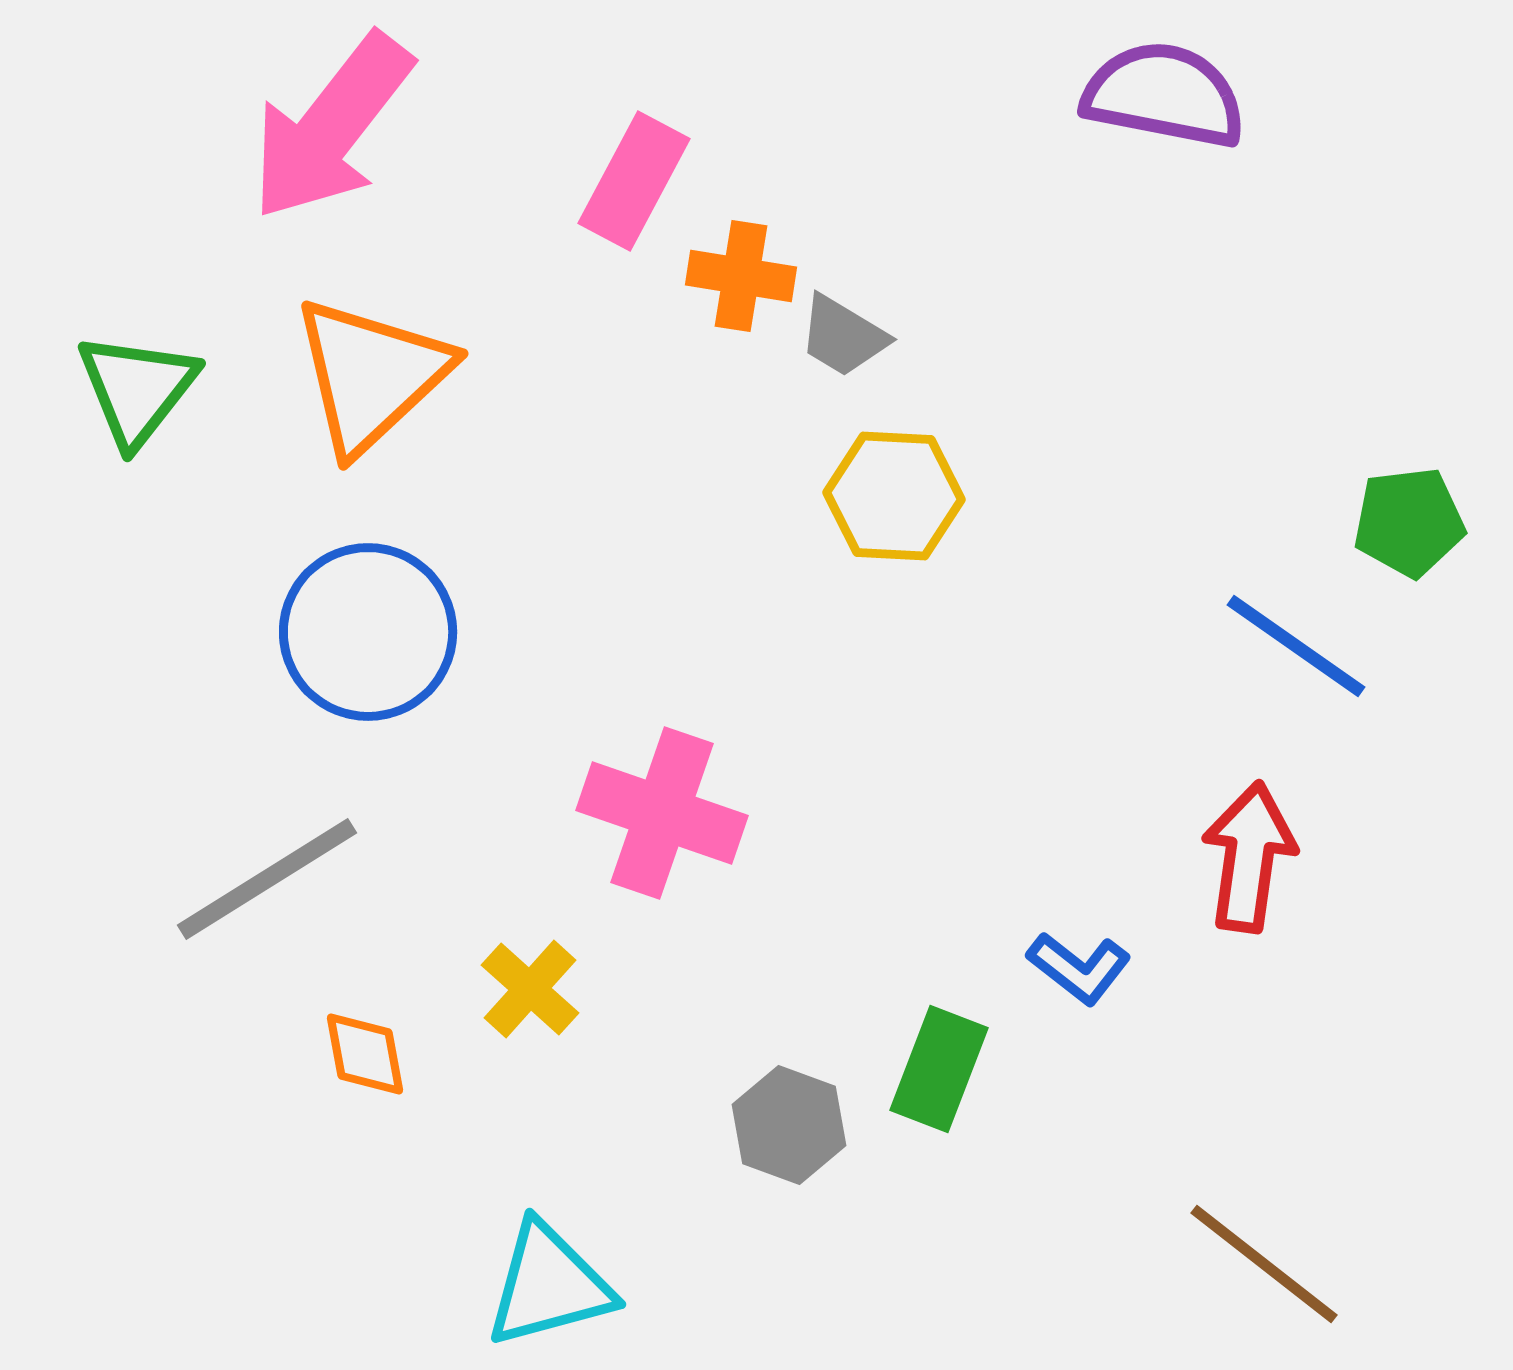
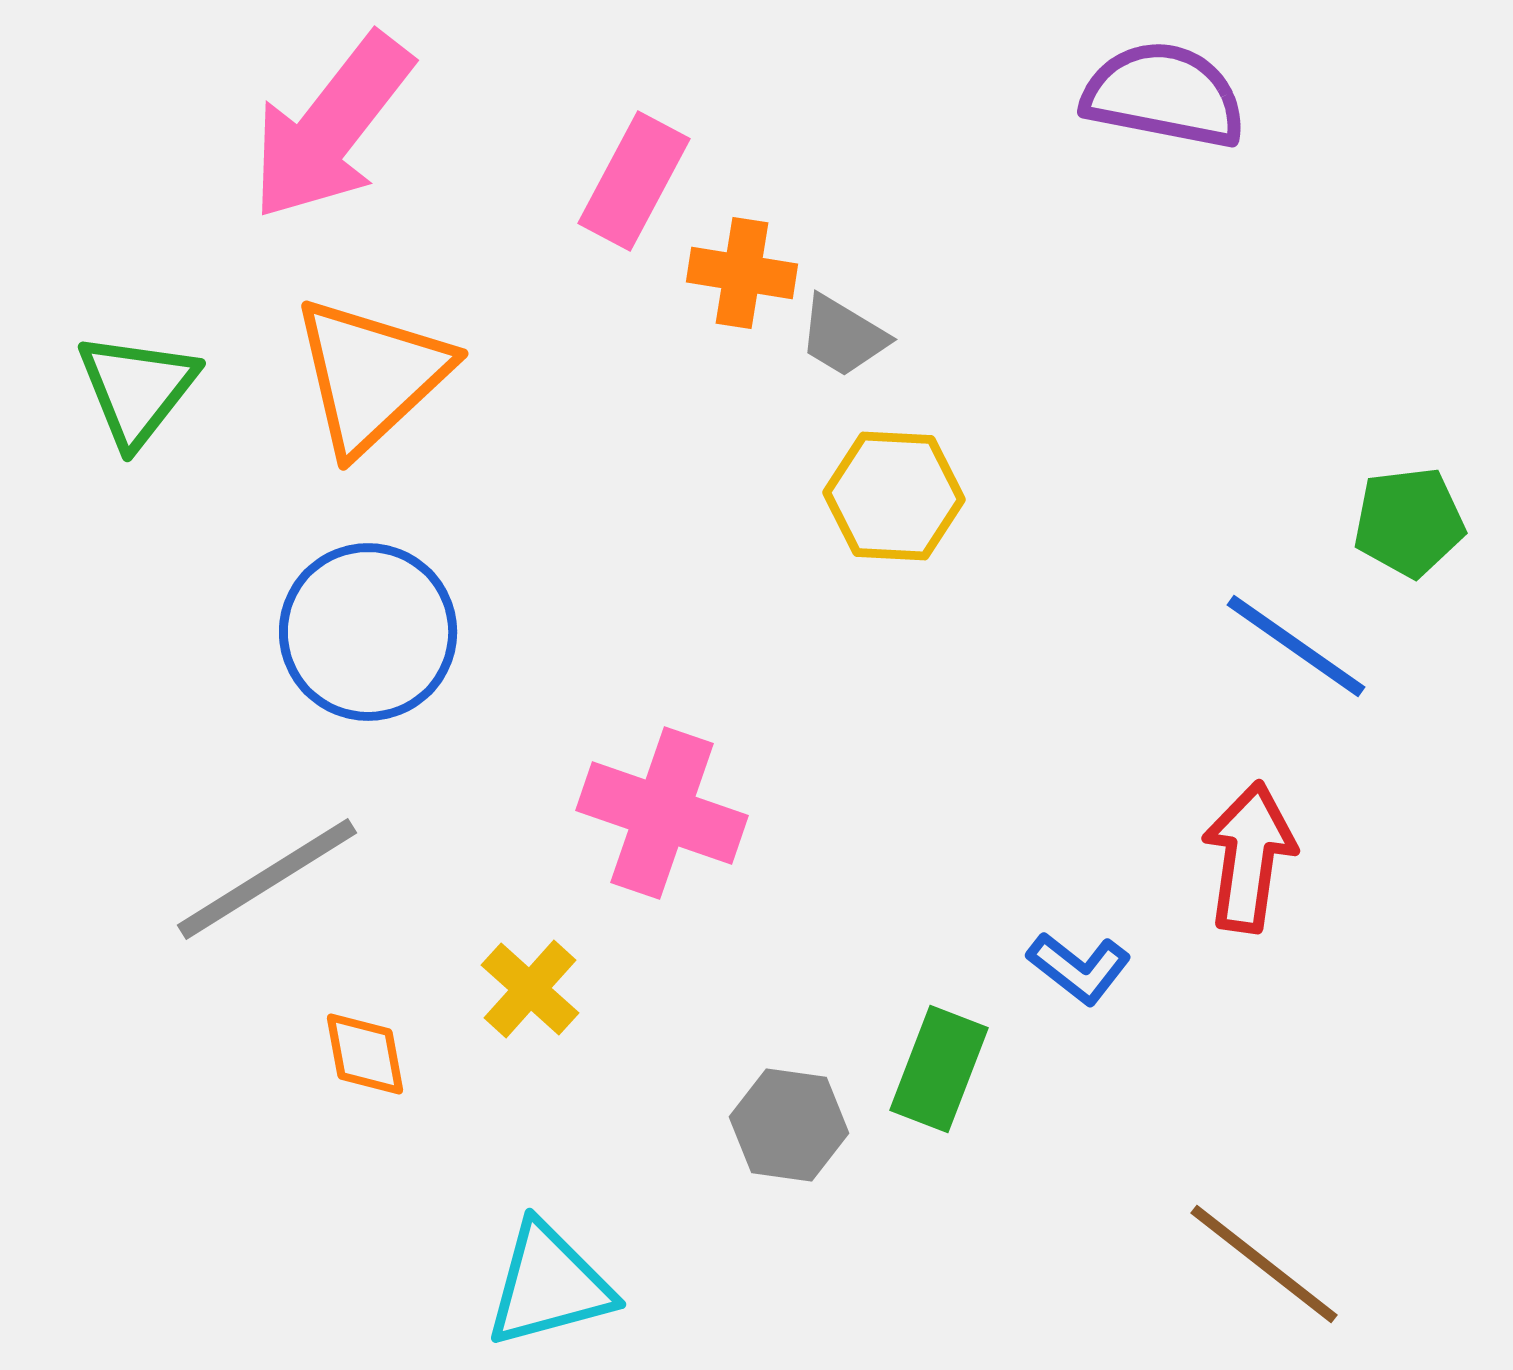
orange cross: moved 1 px right, 3 px up
gray hexagon: rotated 12 degrees counterclockwise
